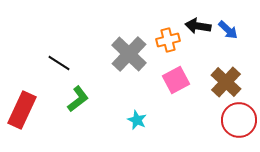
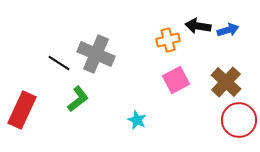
blue arrow: rotated 60 degrees counterclockwise
gray cross: moved 33 px left; rotated 21 degrees counterclockwise
